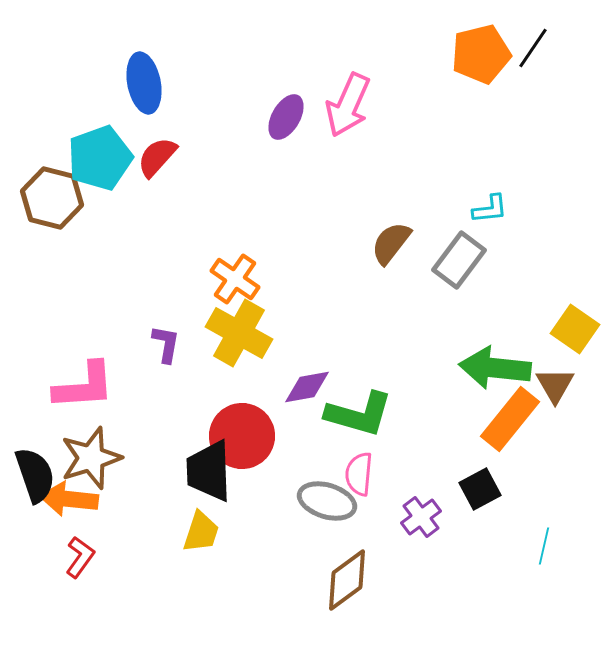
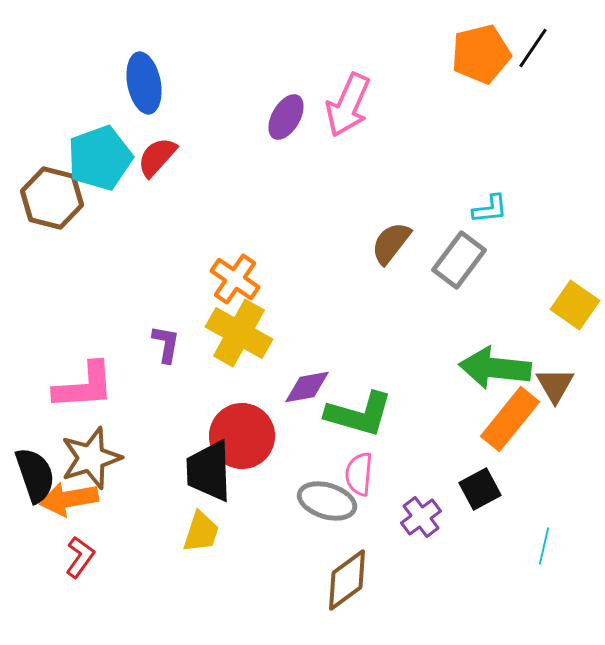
yellow square: moved 24 px up
orange arrow: rotated 16 degrees counterclockwise
